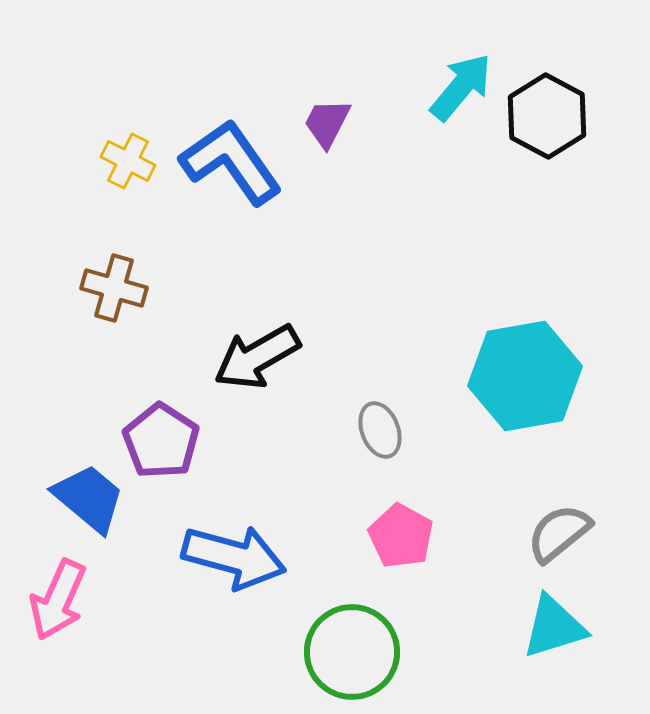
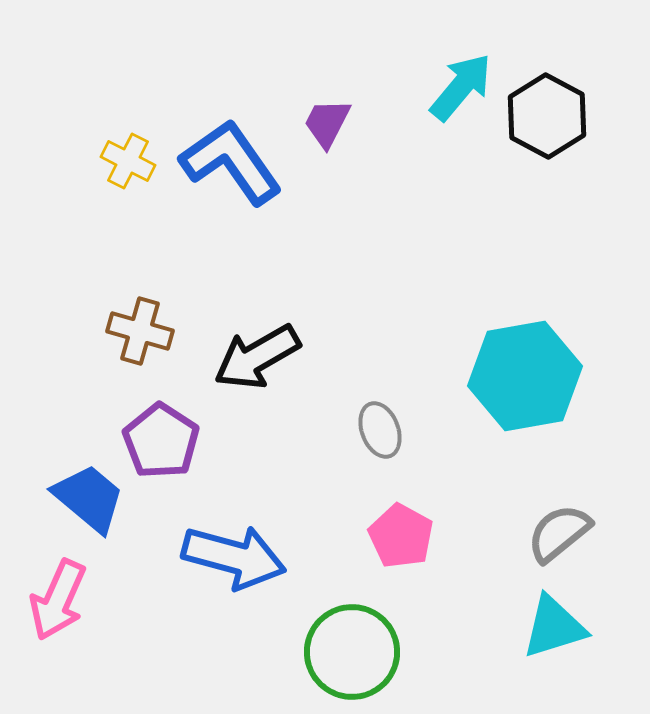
brown cross: moved 26 px right, 43 px down
